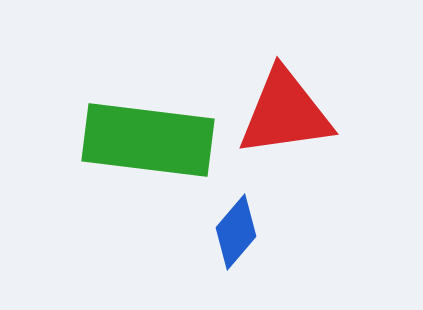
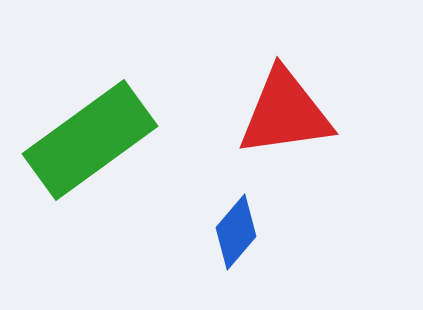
green rectangle: moved 58 px left; rotated 43 degrees counterclockwise
